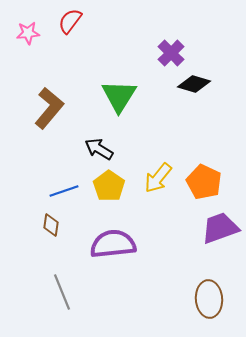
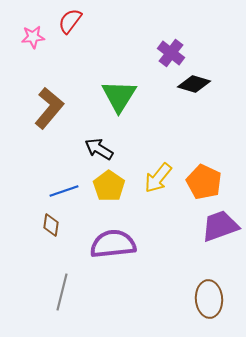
pink star: moved 5 px right, 4 px down
purple cross: rotated 8 degrees counterclockwise
purple trapezoid: moved 2 px up
gray line: rotated 36 degrees clockwise
